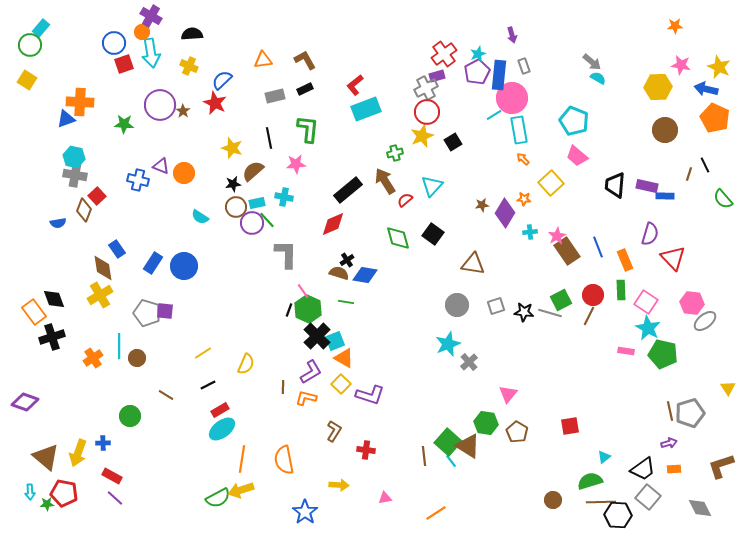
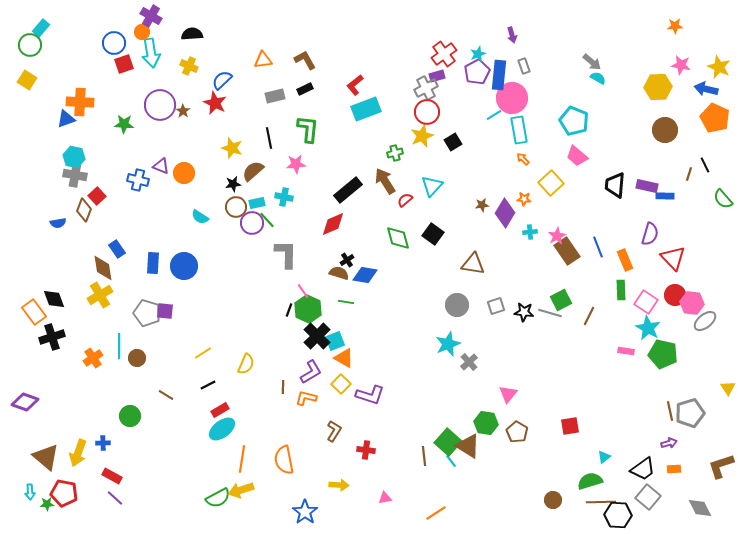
blue rectangle at (153, 263): rotated 30 degrees counterclockwise
red circle at (593, 295): moved 82 px right
